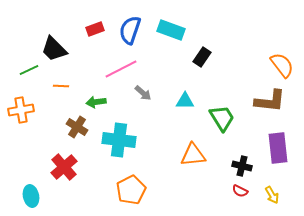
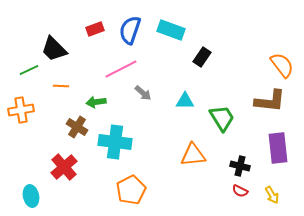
cyan cross: moved 4 px left, 2 px down
black cross: moved 2 px left
